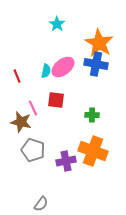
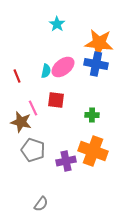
orange star: rotated 24 degrees counterclockwise
